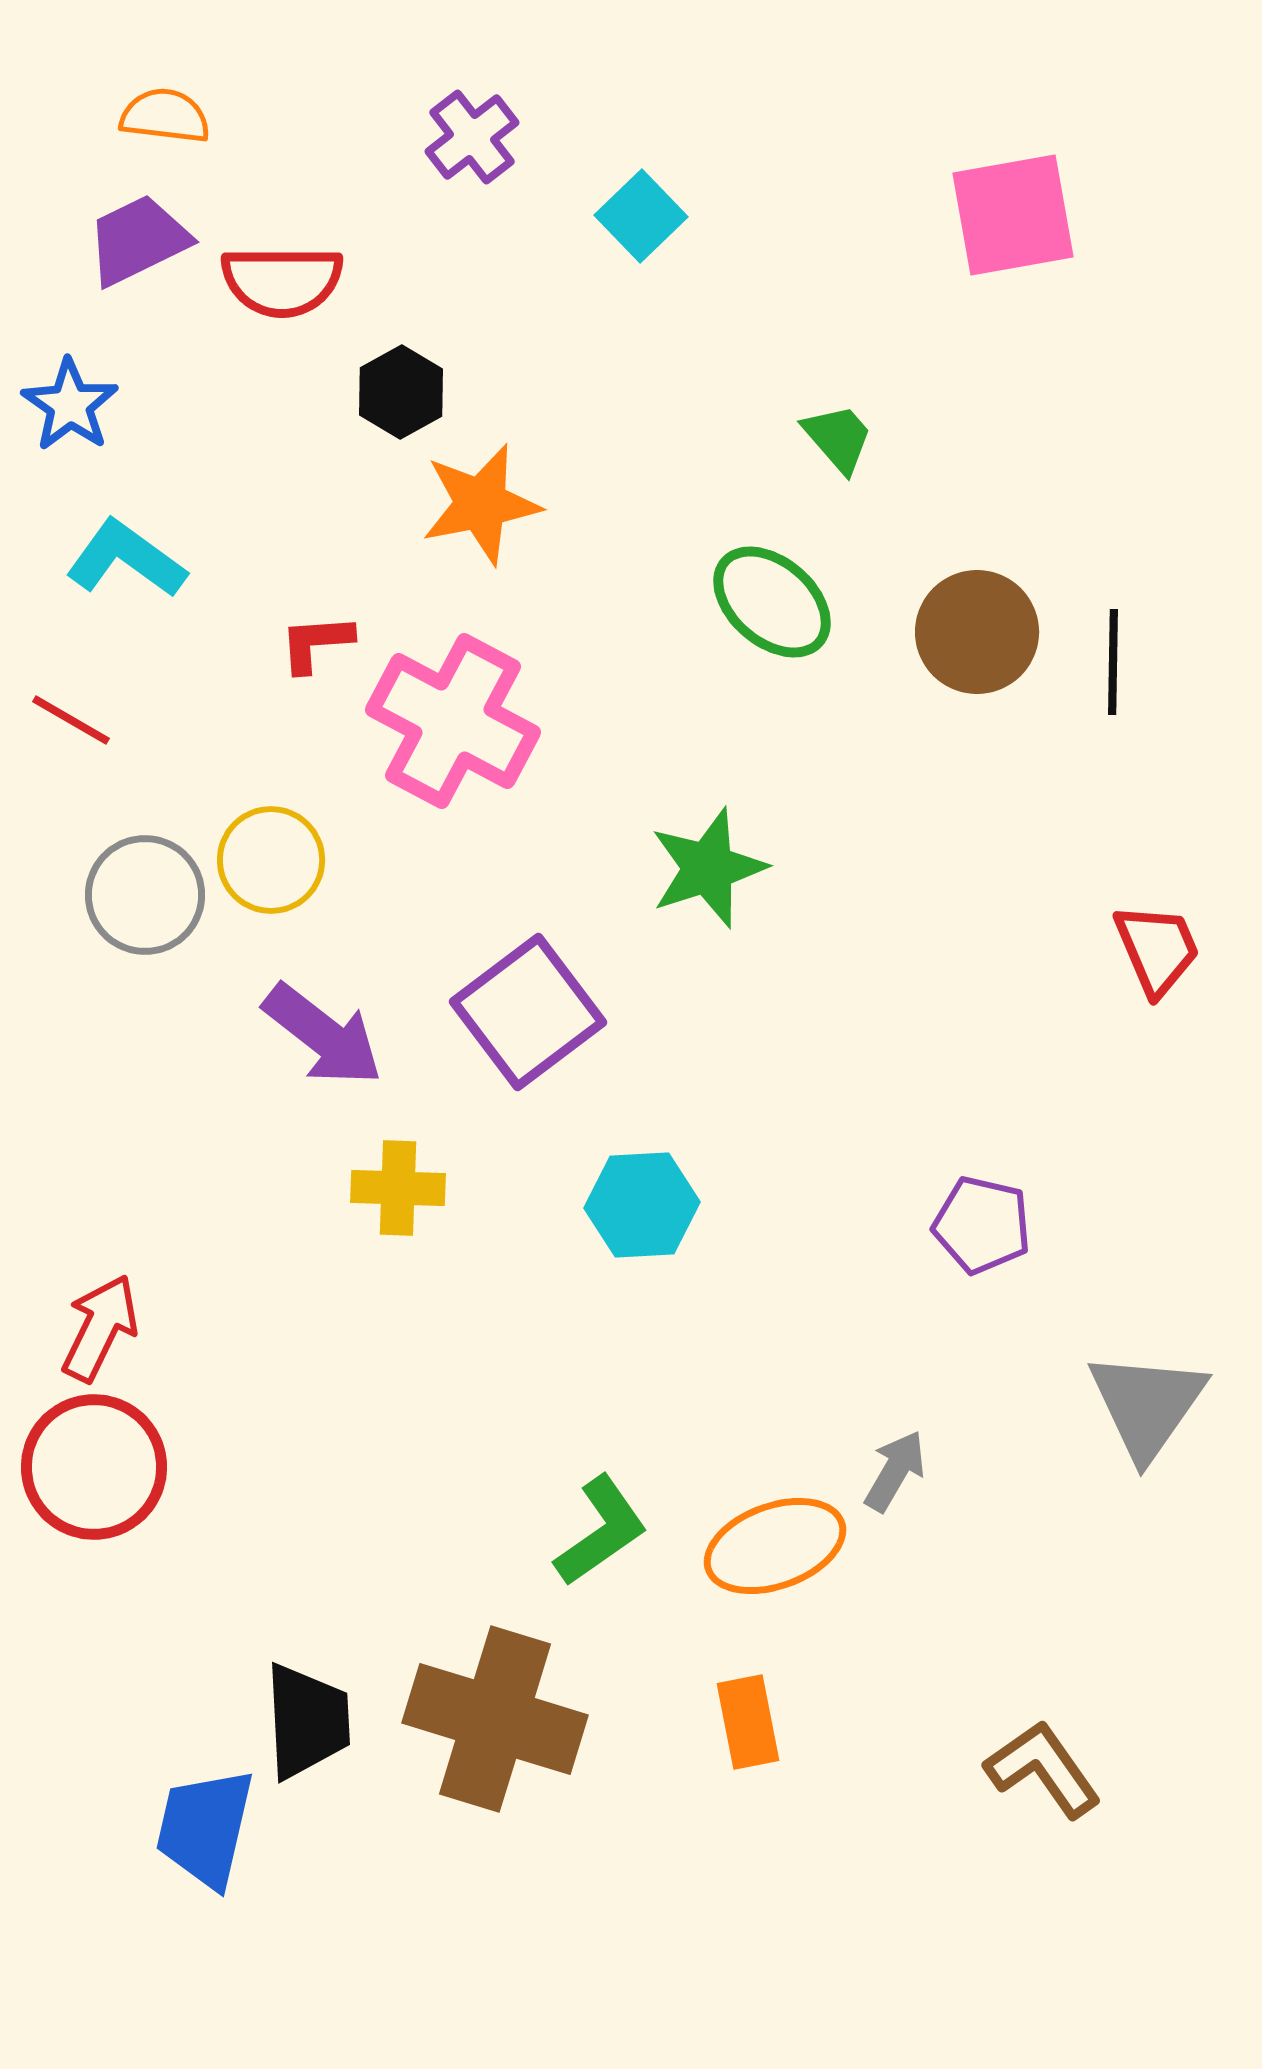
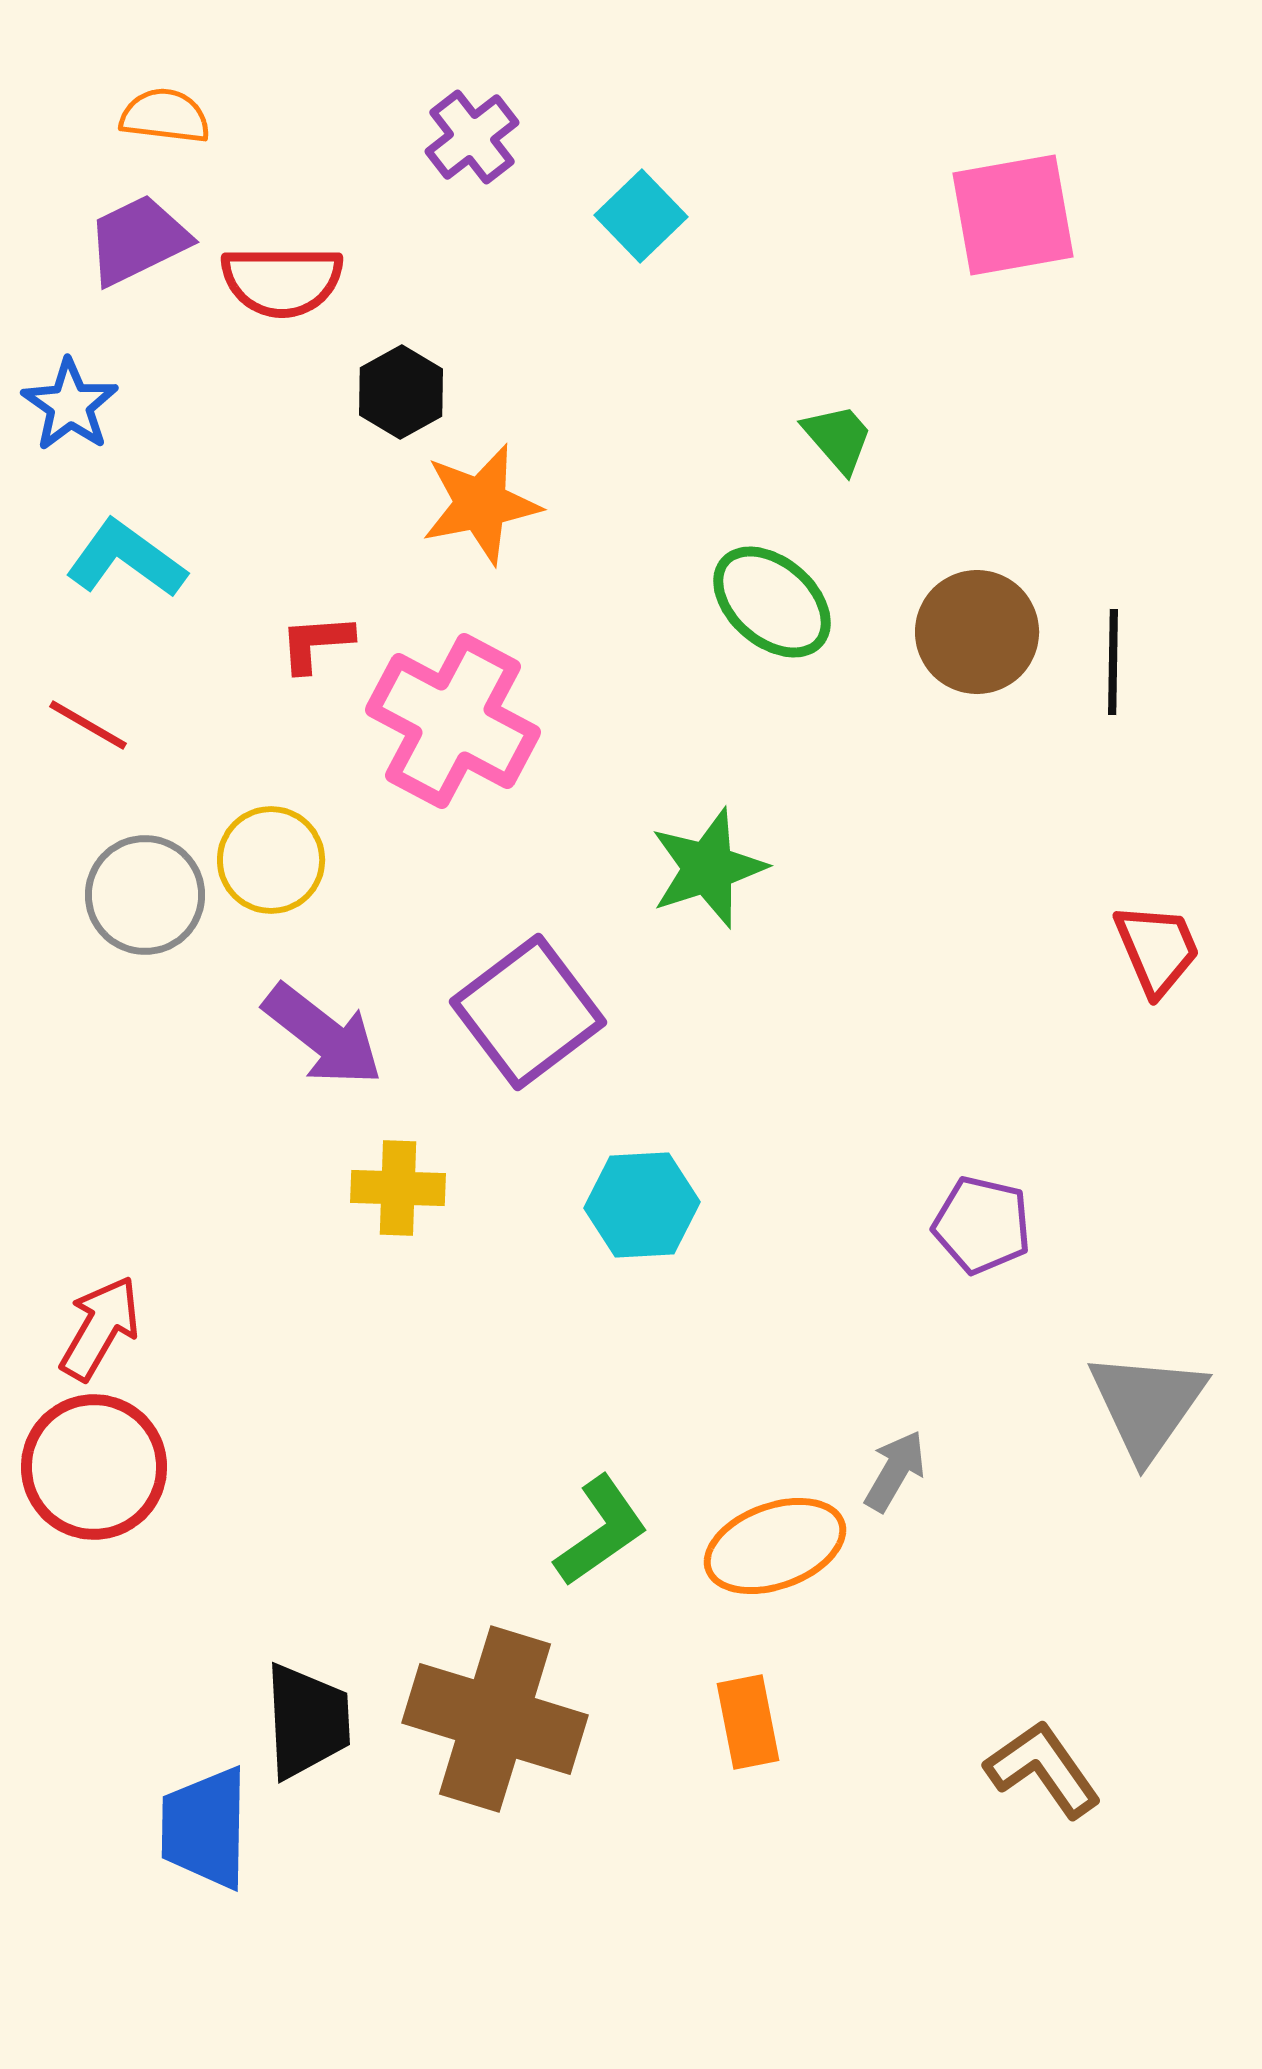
red line: moved 17 px right, 5 px down
red arrow: rotated 4 degrees clockwise
blue trapezoid: rotated 12 degrees counterclockwise
